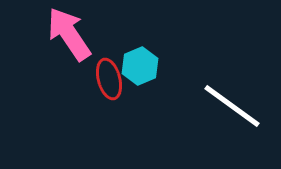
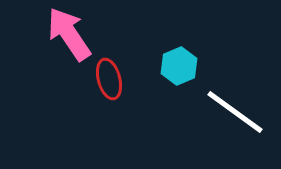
cyan hexagon: moved 39 px right
white line: moved 3 px right, 6 px down
